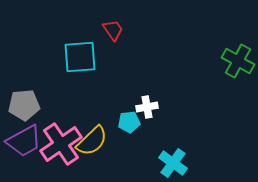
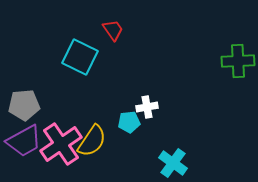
cyan square: rotated 30 degrees clockwise
green cross: rotated 32 degrees counterclockwise
yellow semicircle: rotated 12 degrees counterclockwise
